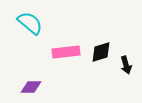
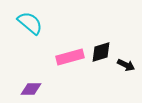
pink rectangle: moved 4 px right, 5 px down; rotated 8 degrees counterclockwise
black arrow: rotated 48 degrees counterclockwise
purple diamond: moved 2 px down
